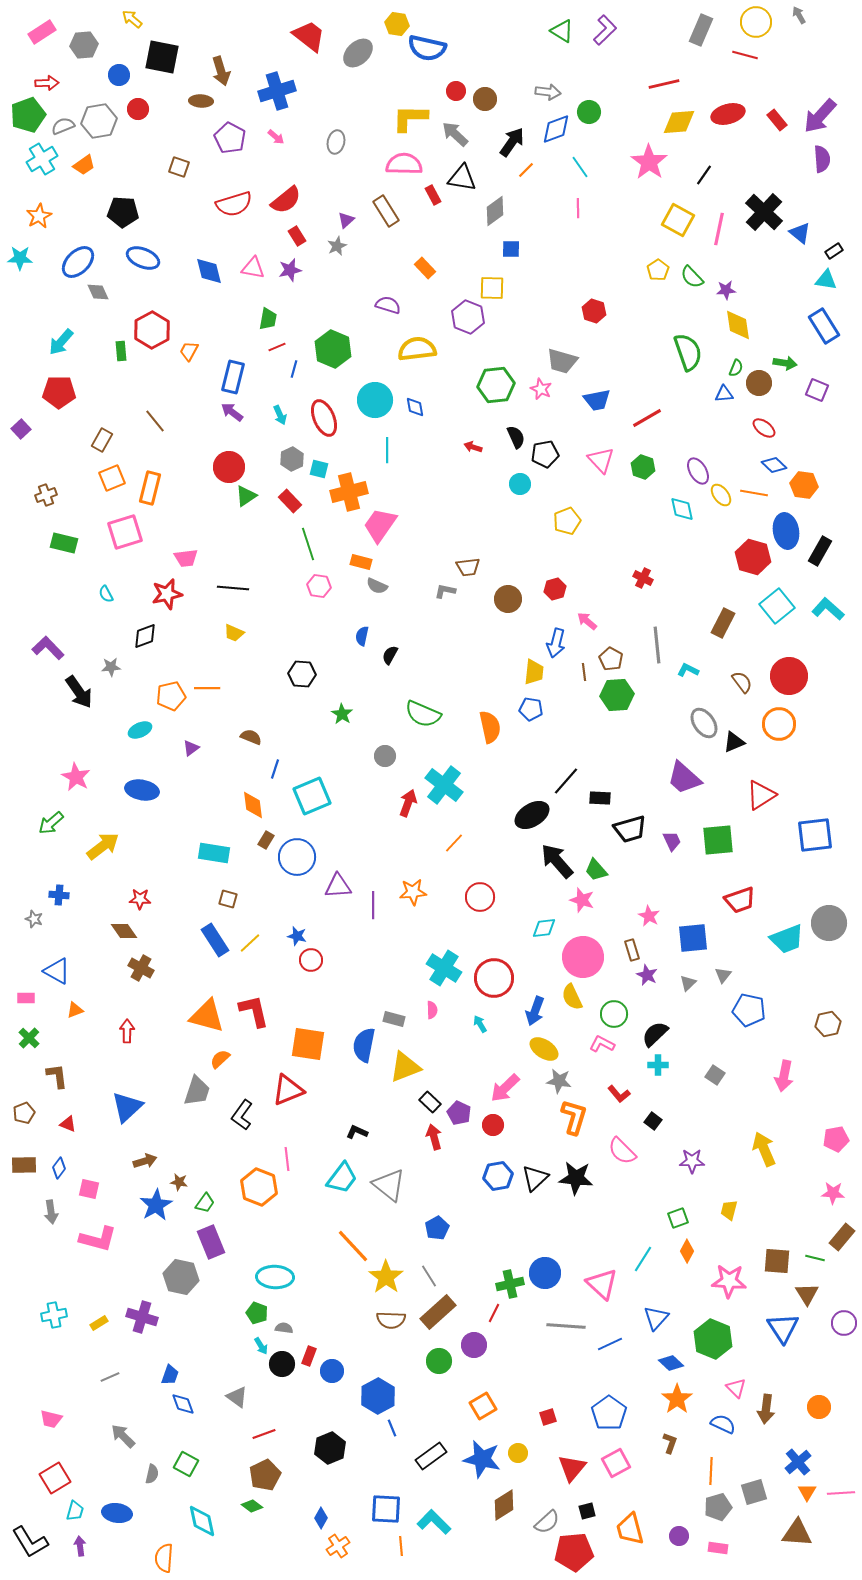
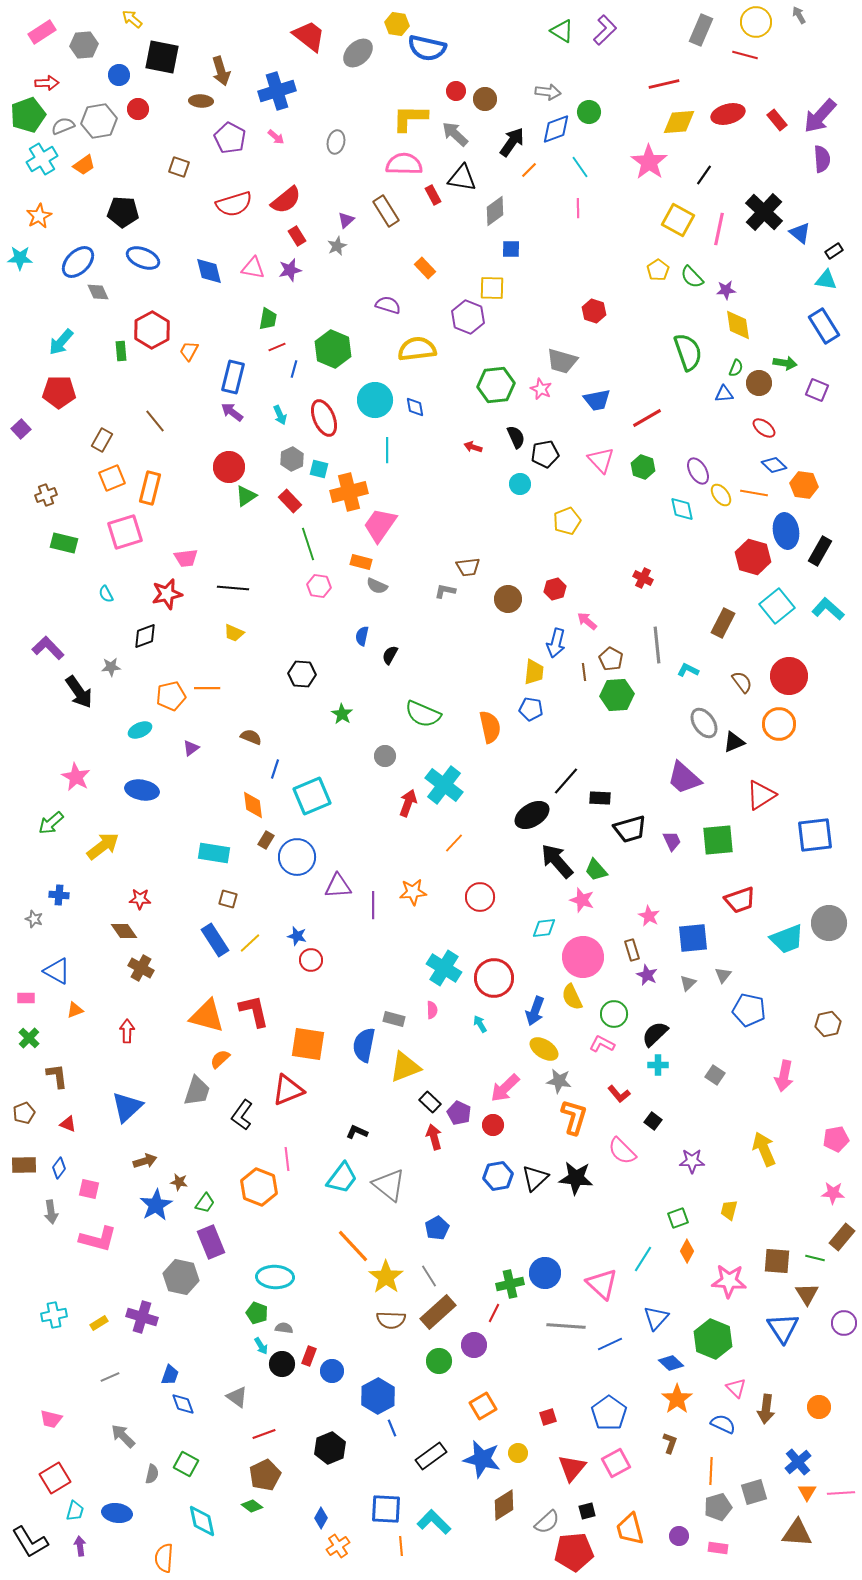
orange line at (526, 170): moved 3 px right
